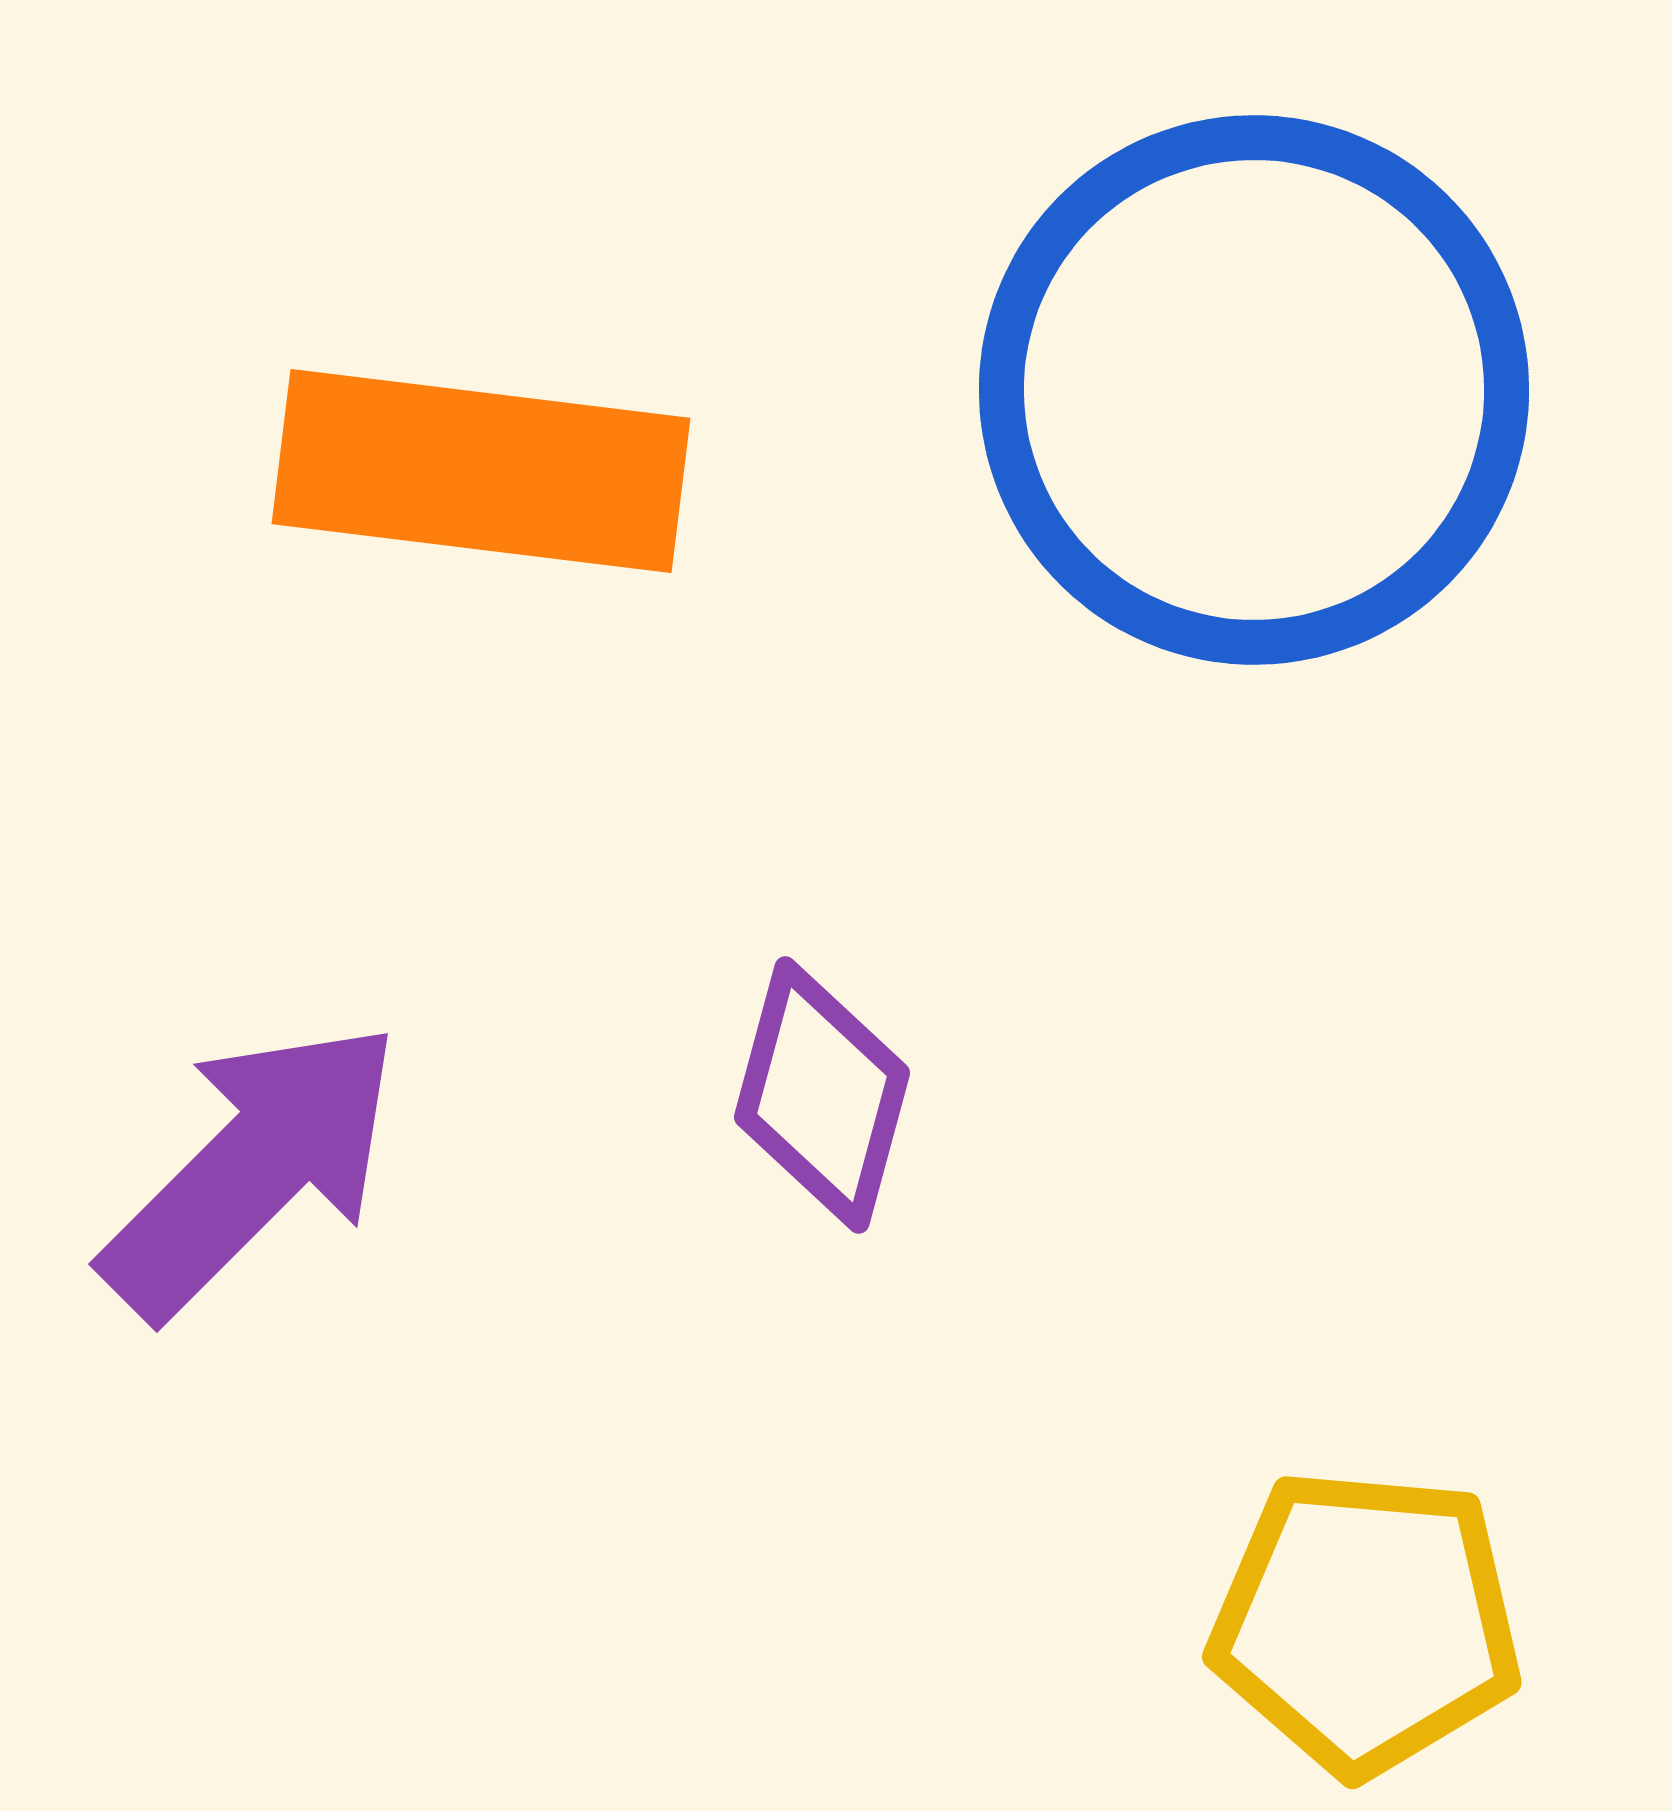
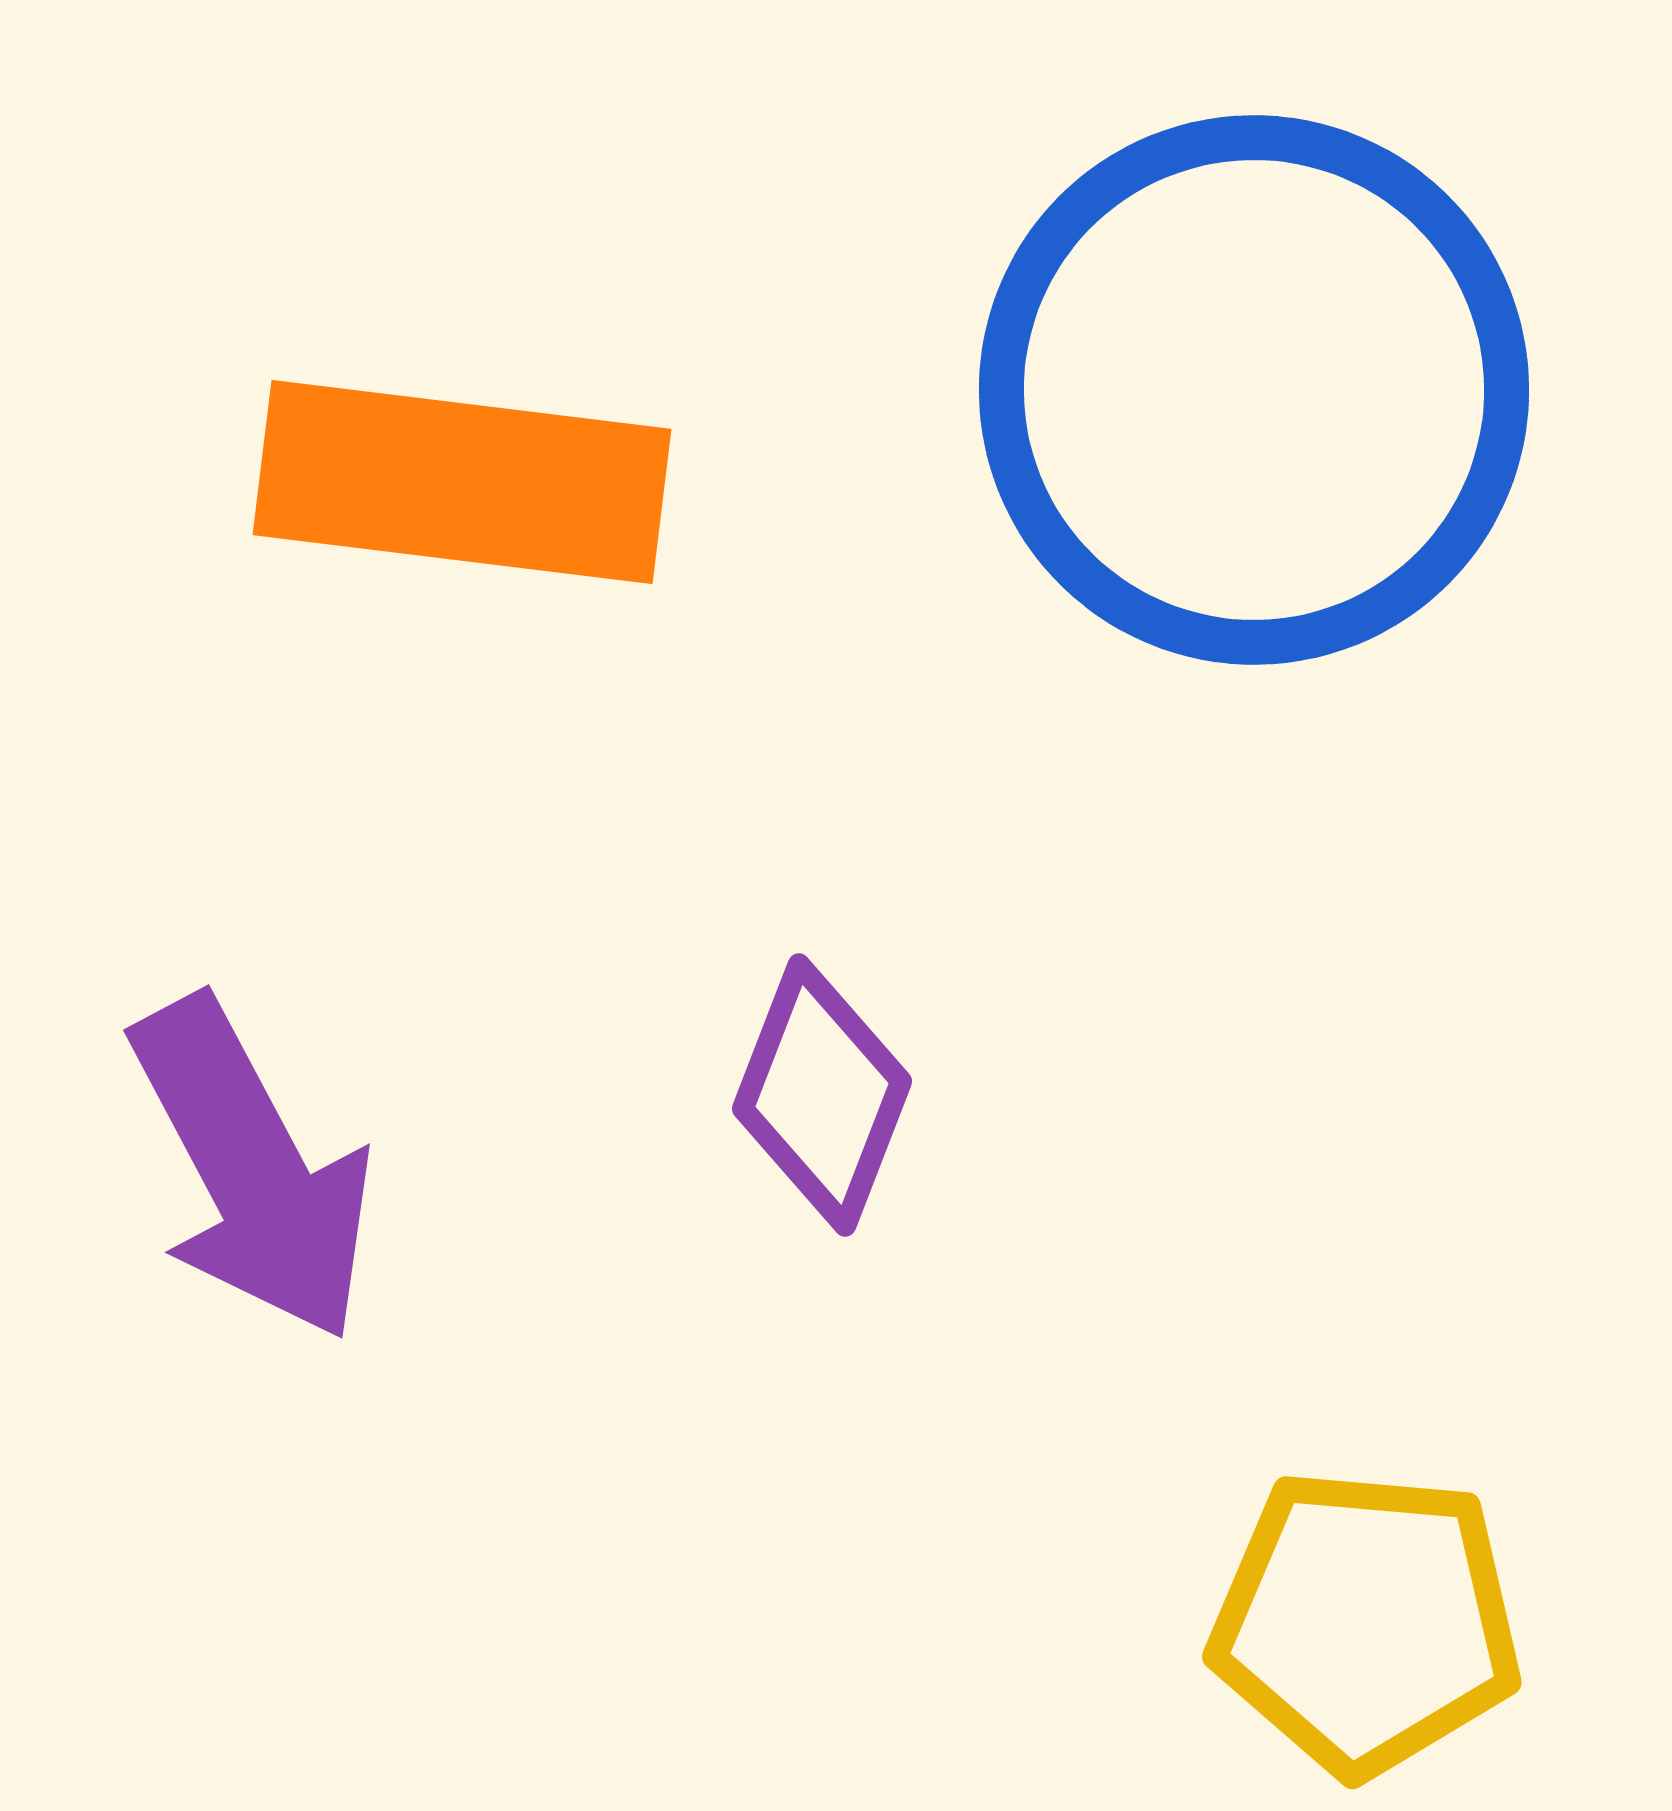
orange rectangle: moved 19 px left, 11 px down
purple diamond: rotated 6 degrees clockwise
purple arrow: rotated 107 degrees clockwise
